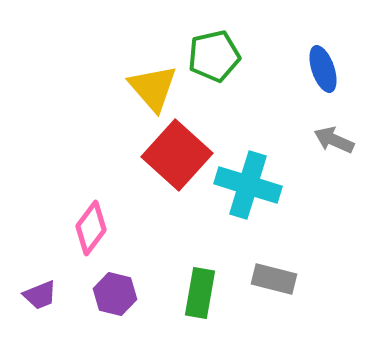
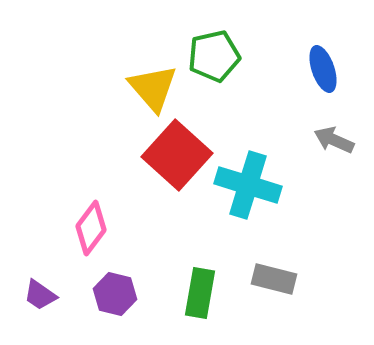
purple trapezoid: rotated 57 degrees clockwise
